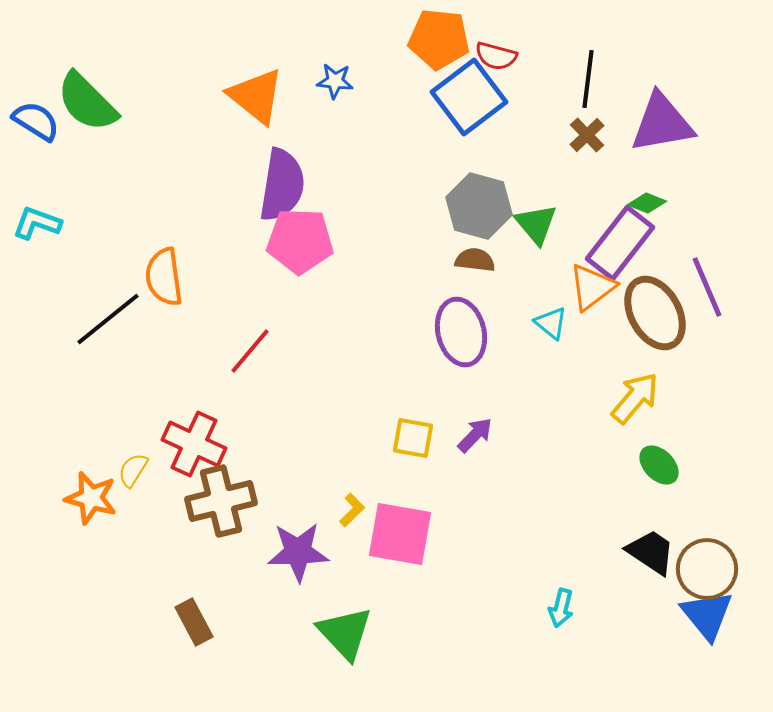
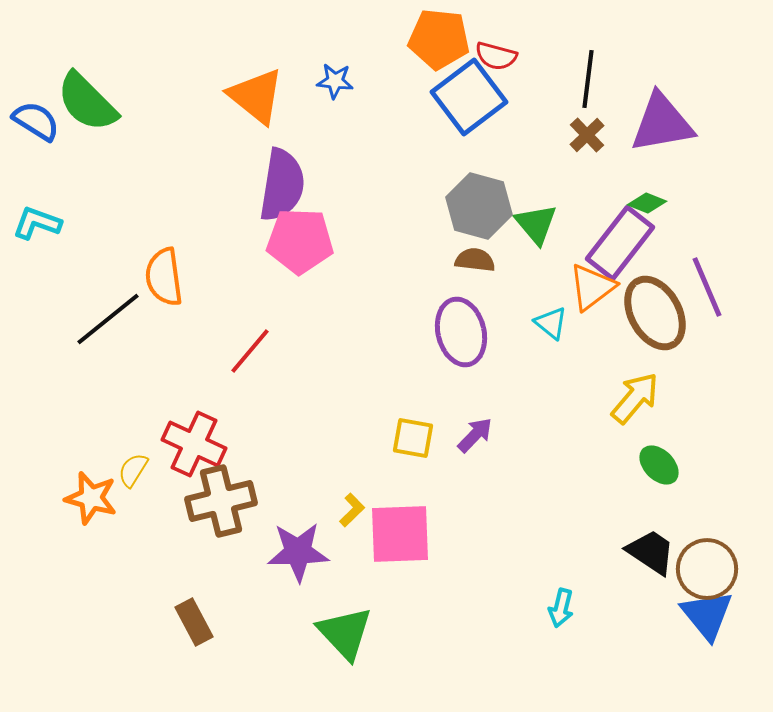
pink square at (400, 534): rotated 12 degrees counterclockwise
